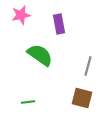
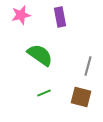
purple rectangle: moved 1 px right, 7 px up
brown square: moved 1 px left, 1 px up
green line: moved 16 px right, 9 px up; rotated 16 degrees counterclockwise
